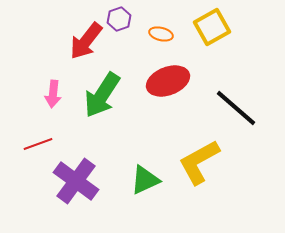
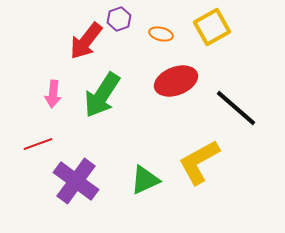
red ellipse: moved 8 px right
